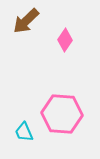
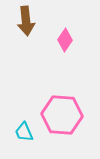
brown arrow: rotated 52 degrees counterclockwise
pink hexagon: moved 1 px down
